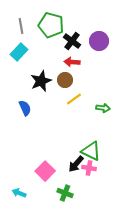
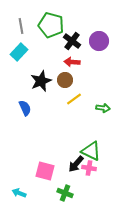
pink square: rotated 30 degrees counterclockwise
